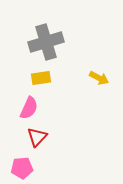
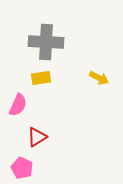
gray cross: rotated 20 degrees clockwise
pink semicircle: moved 11 px left, 3 px up
red triangle: rotated 15 degrees clockwise
pink pentagon: rotated 30 degrees clockwise
